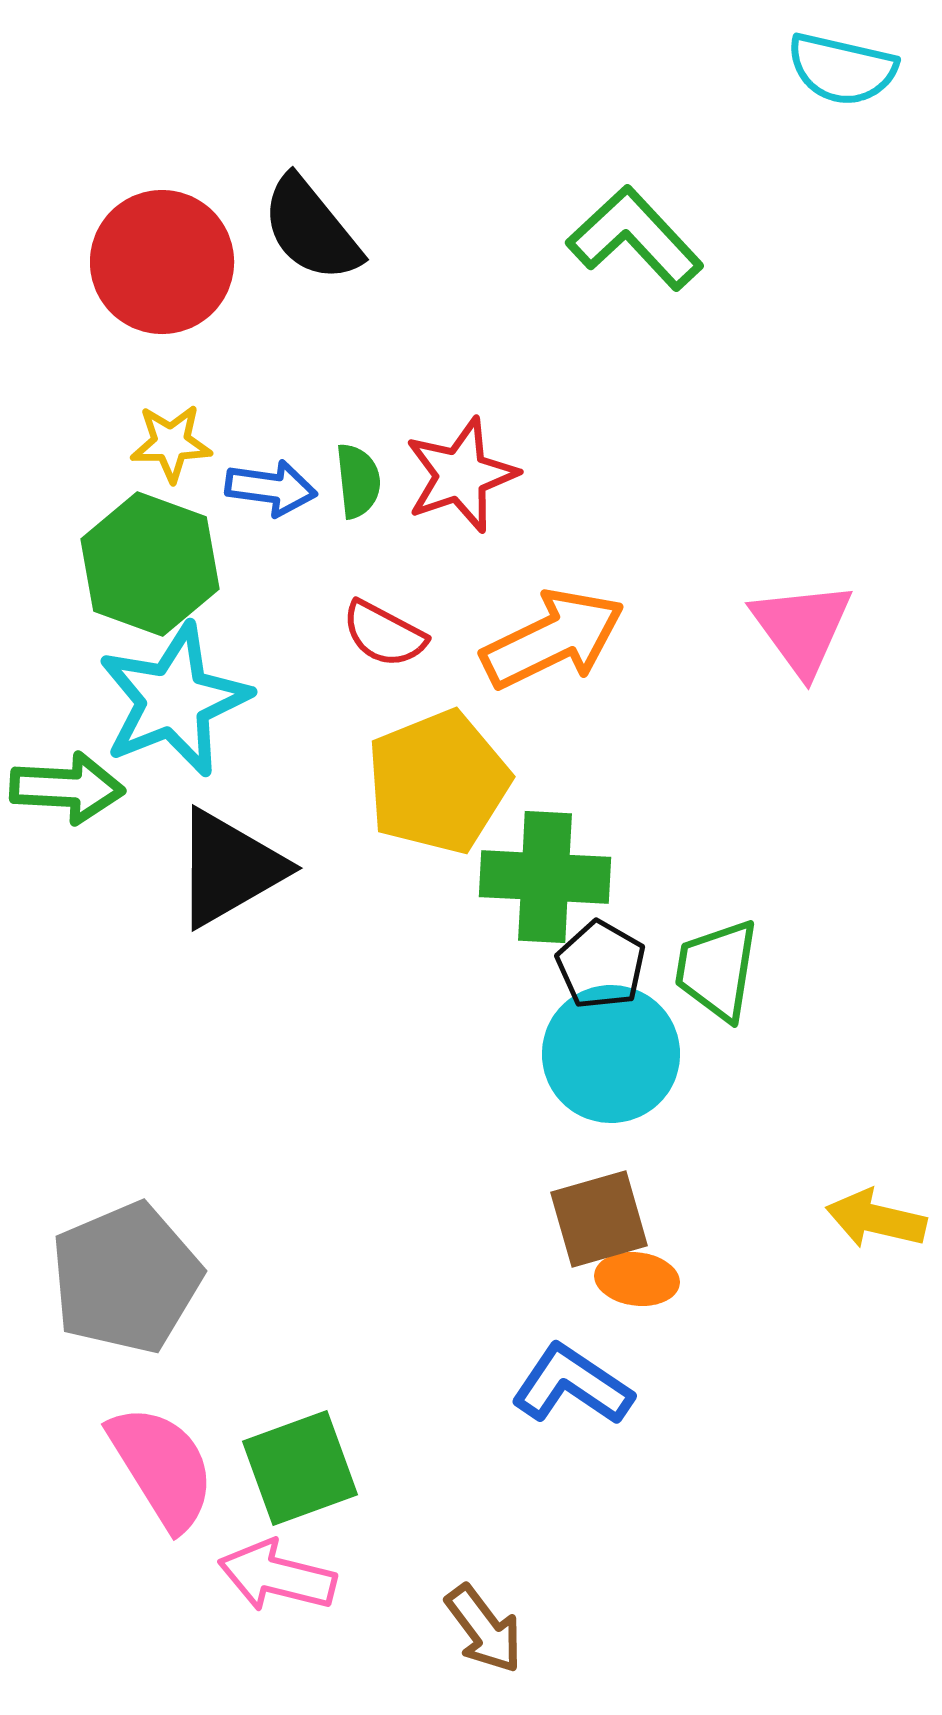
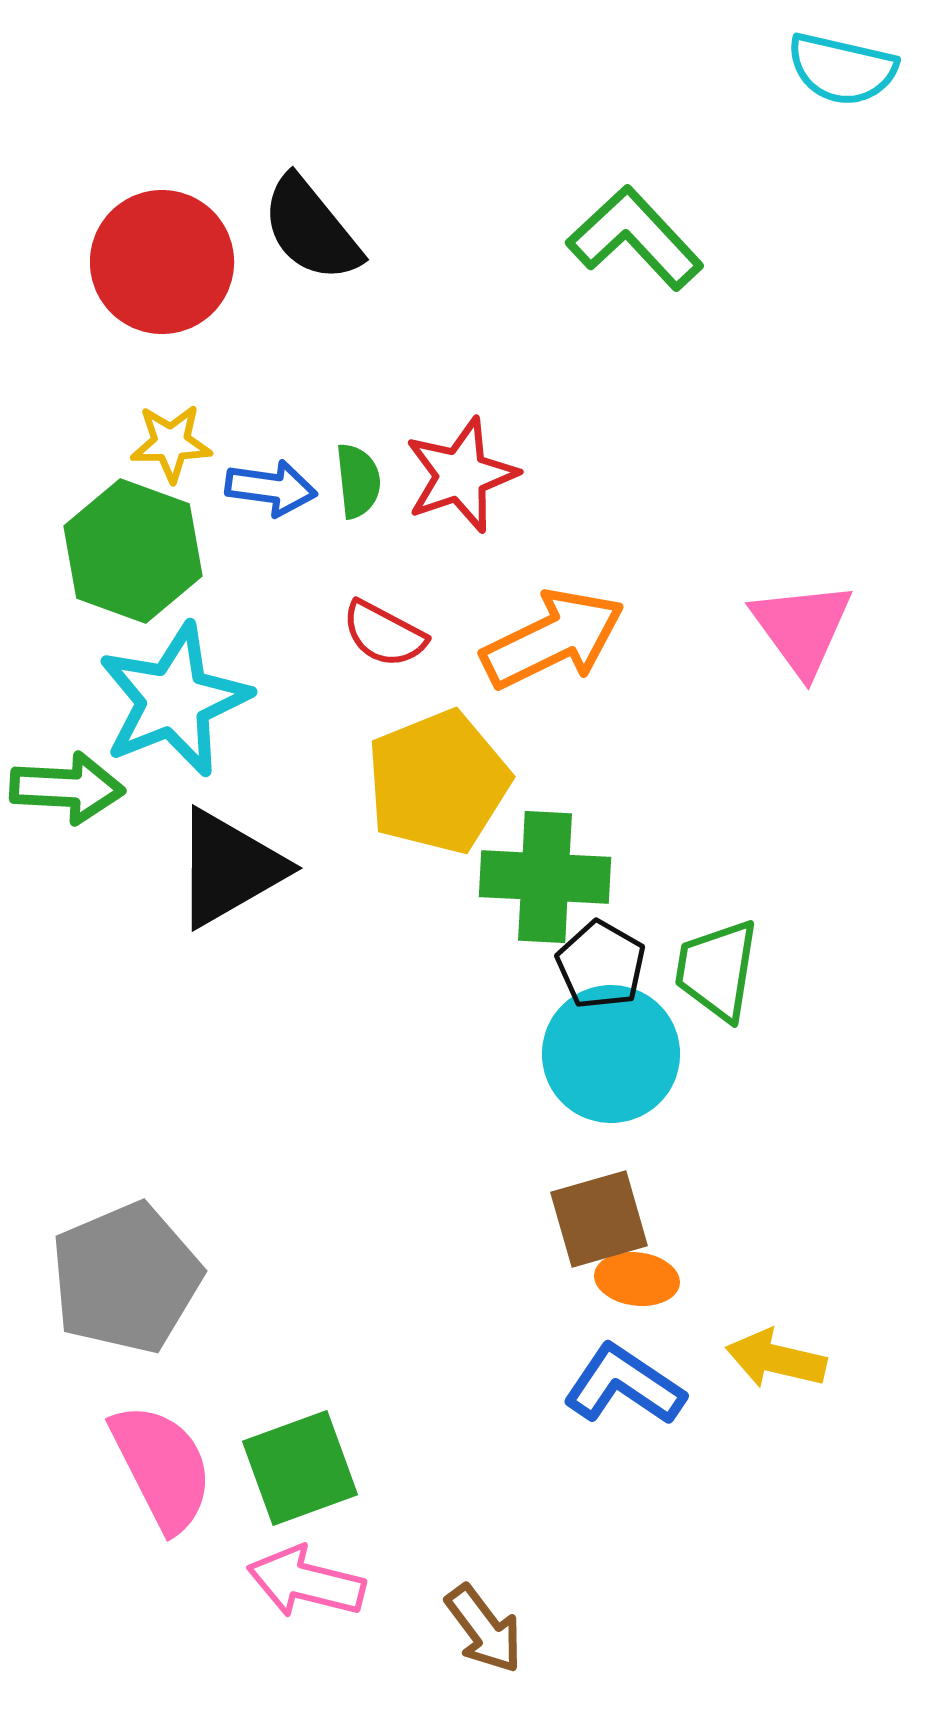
green hexagon: moved 17 px left, 13 px up
yellow arrow: moved 100 px left, 140 px down
blue L-shape: moved 52 px right
pink semicircle: rotated 5 degrees clockwise
pink arrow: moved 29 px right, 6 px down
